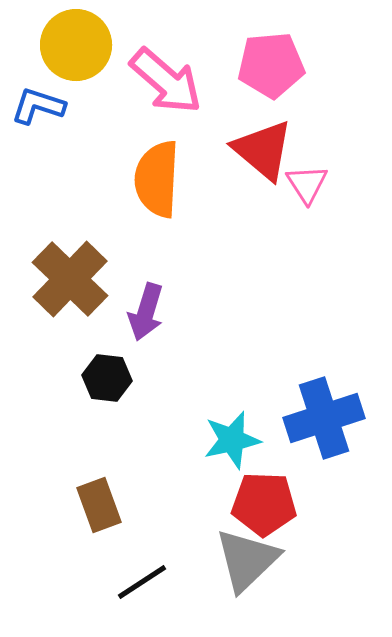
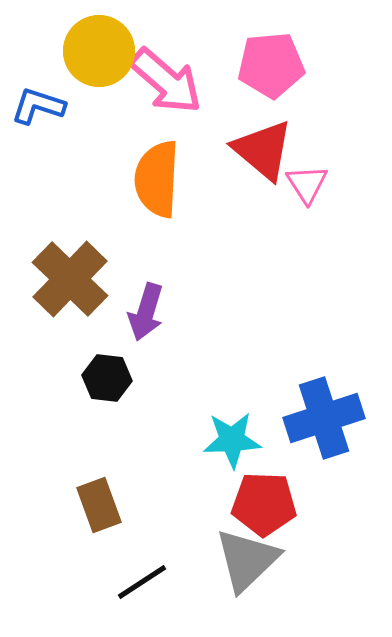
yellow circle: moved 23 px right, 6 px down
cyan star: rotated 10 degrees clockwise
